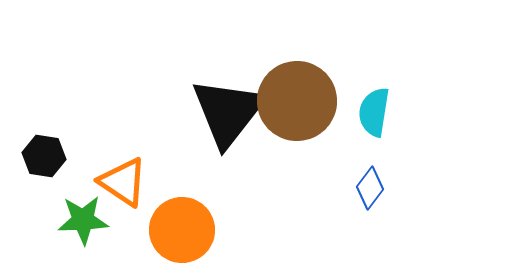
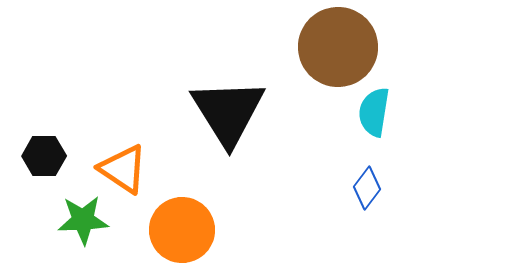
brown circle: moved 41 px right, 54 px up
black triangle: rotated 10 degrees counterclockwise
black hexagon: rotated 9 degrees counterclockwise
orange triangle: moved 13 px up
blue diamond: moved 3 px left
